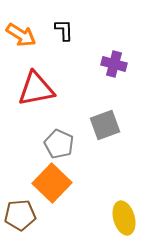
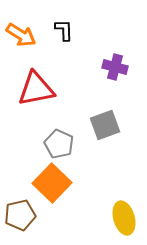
purple cross: moved 1 px right, 3 px down
brown pentagon: rotated 8 degrees counterclockwise
